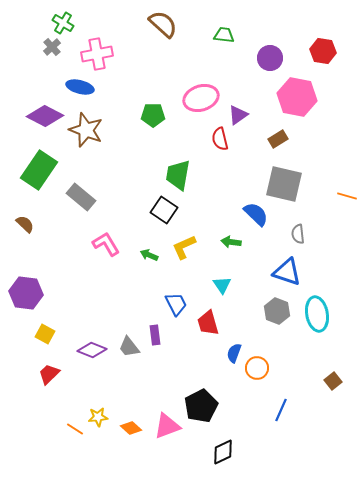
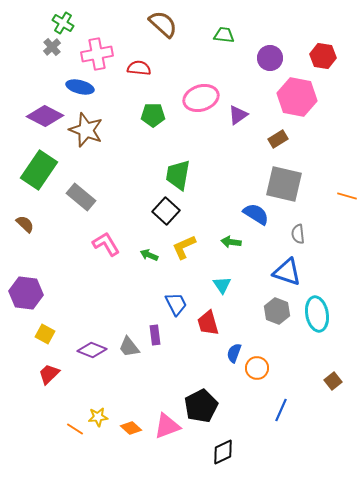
red hexagon at (323, 51): moved 5 px down
red semicircle at (220, 139): moved 81 px left, 71 px up; rotated 110 degrees clockwise
black square at (164, 210): moved 2 px right, 1 px down; rotated 8 degrees clockwise
blue semicircle at (256, 214): rotated 12 degrees counterclockwise
